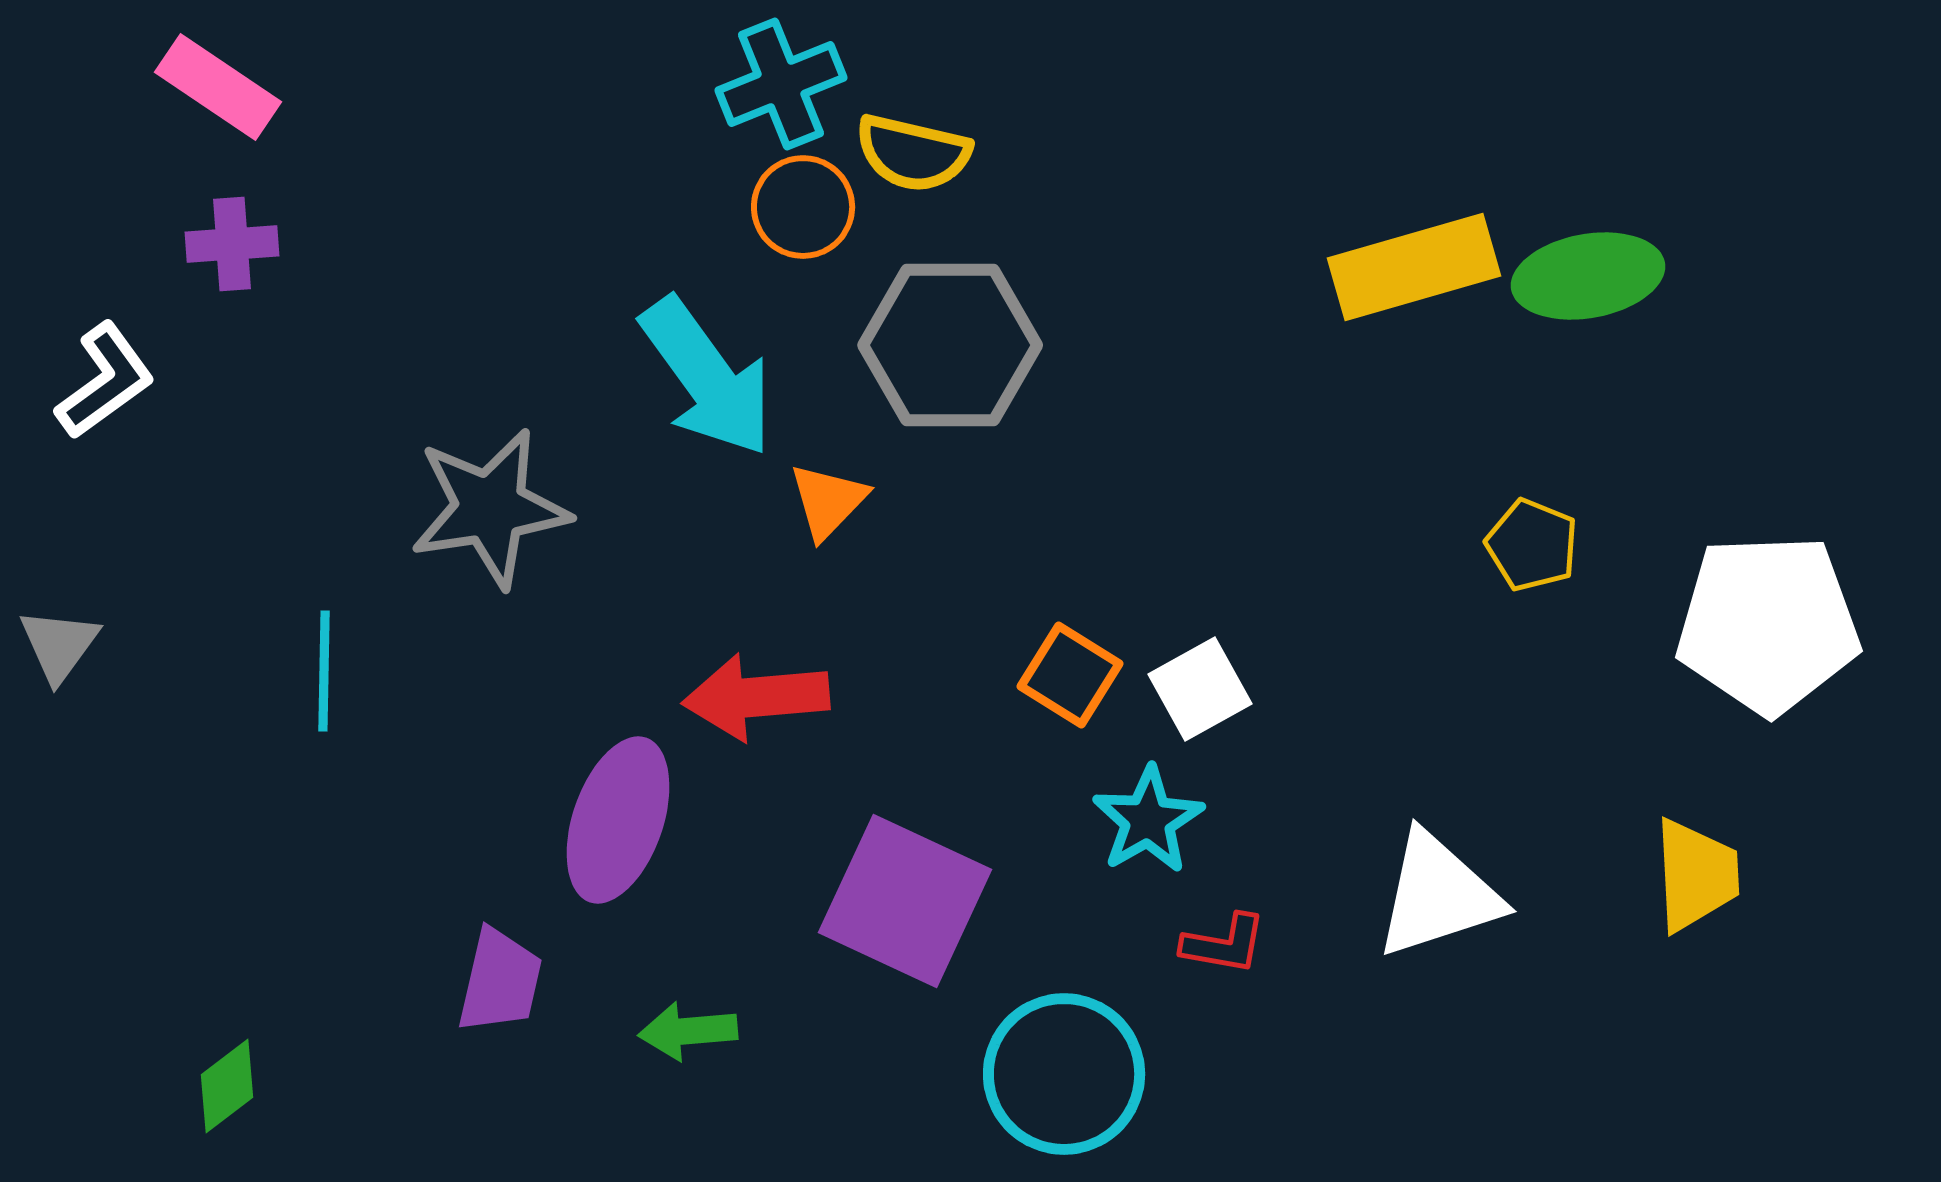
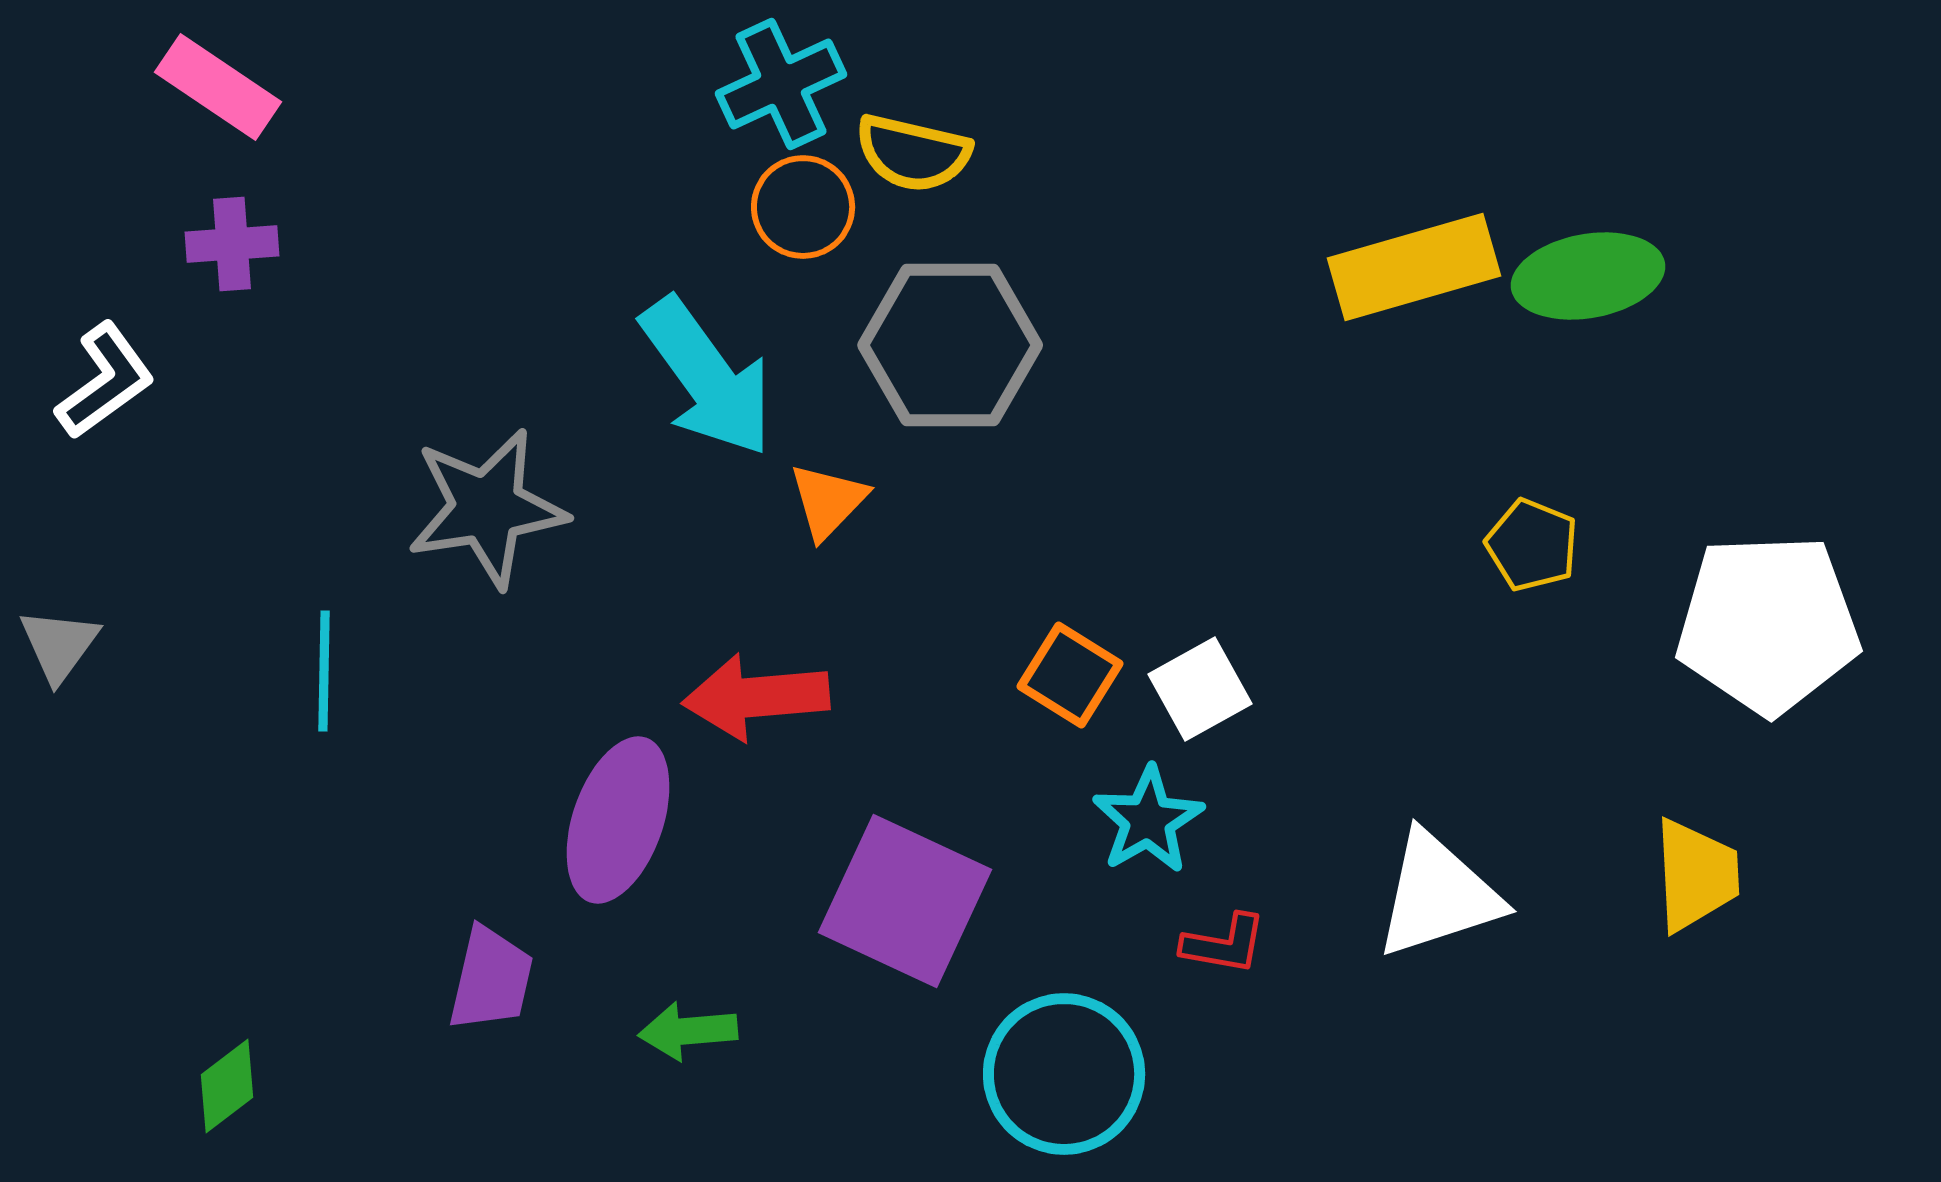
cyan cross: rotated 3 degrees counterclockwise
gray star: moved 3 px left
purple trapezoid: moved 9 px left, 2 px up
